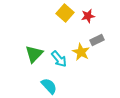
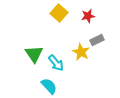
yellow square: moved 6 px left
green triangle: rotated 18 degrees counterclockwise
cyan arrow: moved 3 px left, 4 px down
